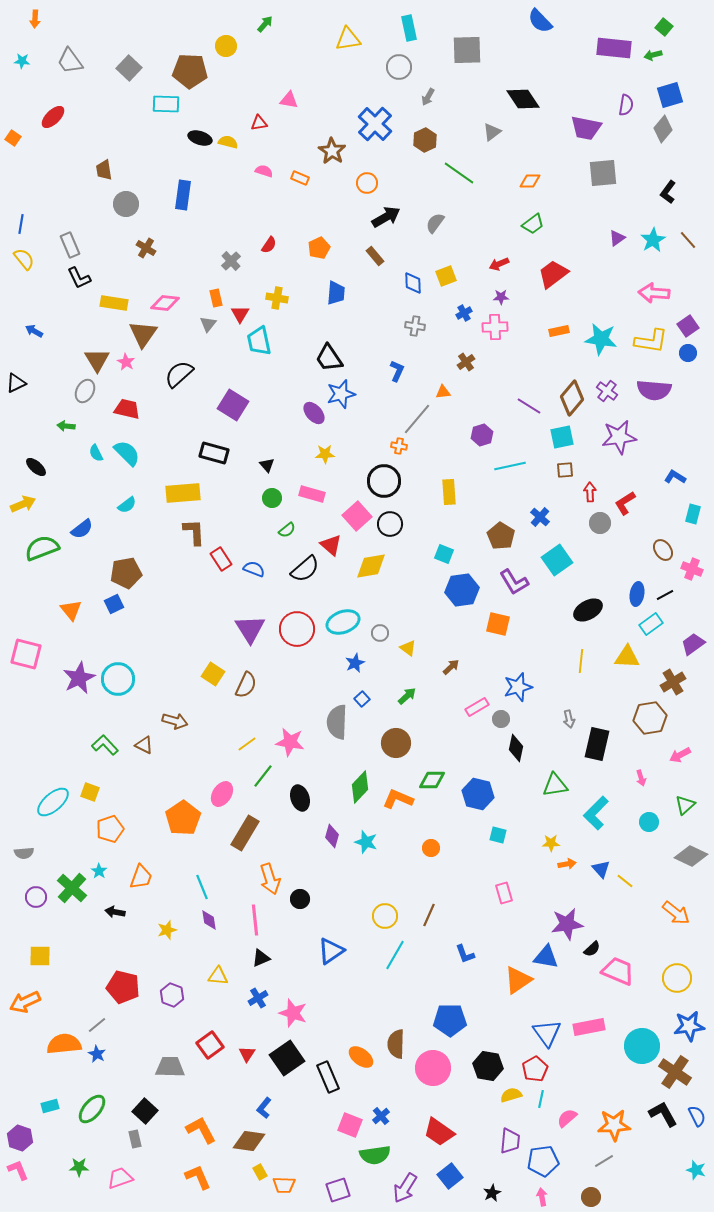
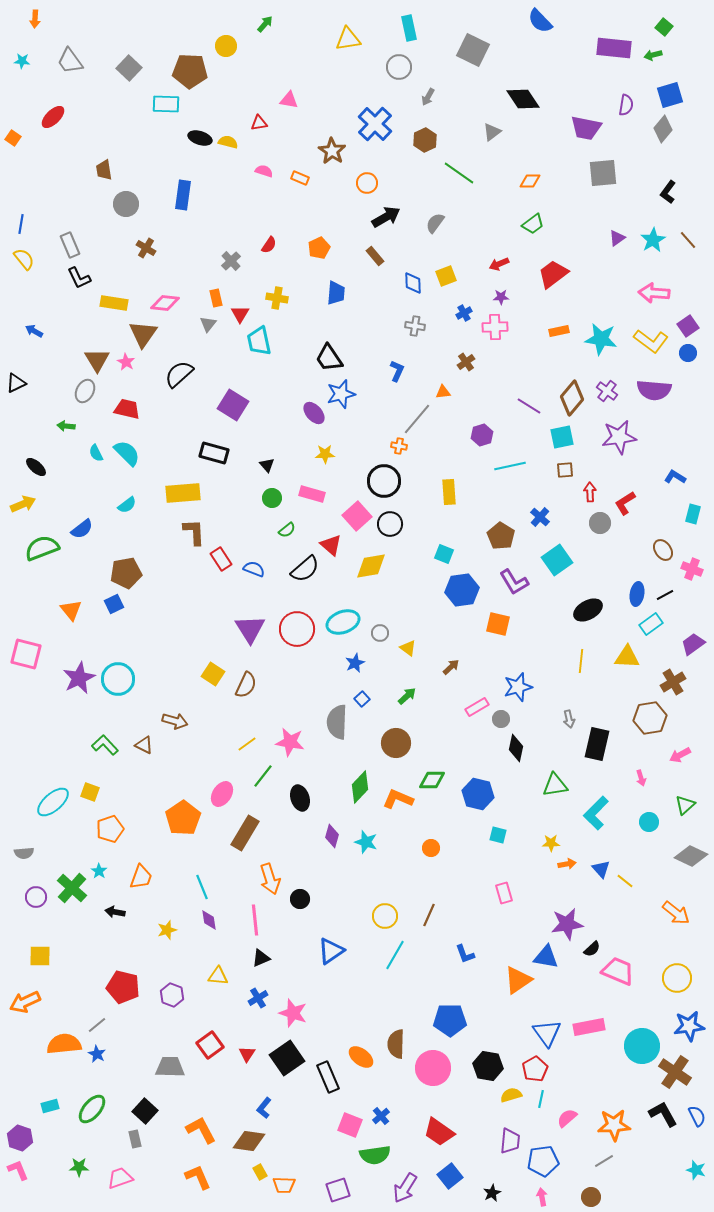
gray square at (467, 50): moved 6 px right; rotated 28 degrees clockwise
yellow L-shape at (651, 341): rotated 28 degrees clockwise
